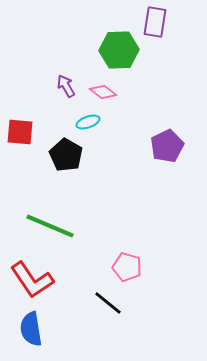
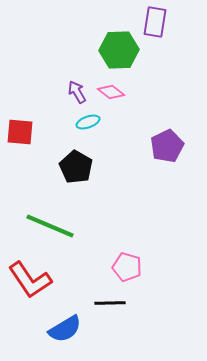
purple arrow: moved 11 px right, 6 px down
pink diamond: moved 8 px right
black pentagon: moved 10 px right, 12 px down
red L-shape: moved 2 px left
black line: moved 2 px right; rotated 40 degrees counterclockwise
blue semicircle: moved 34 px right; rotated 112 degrees counterclockwise
